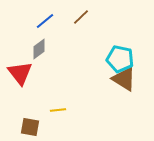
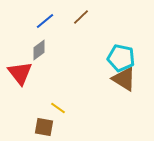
gray diamond: moved 1 px down
cyan pentagon: moved 1 px right, 1 px up
yellow line: moved 2 px up; rotated 42 degrees clockwise
brown square: moved 14 px right
